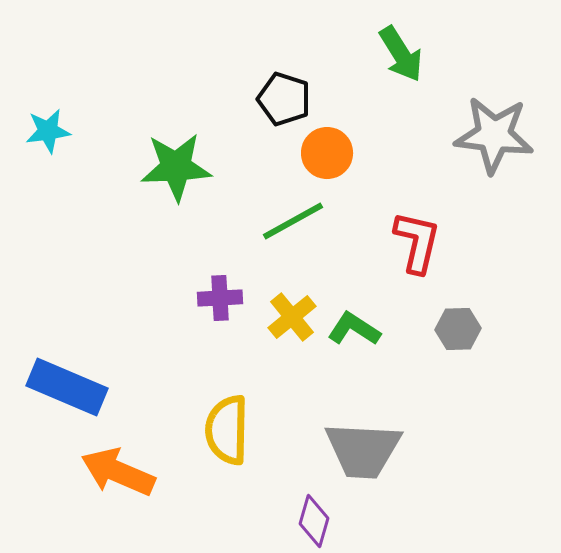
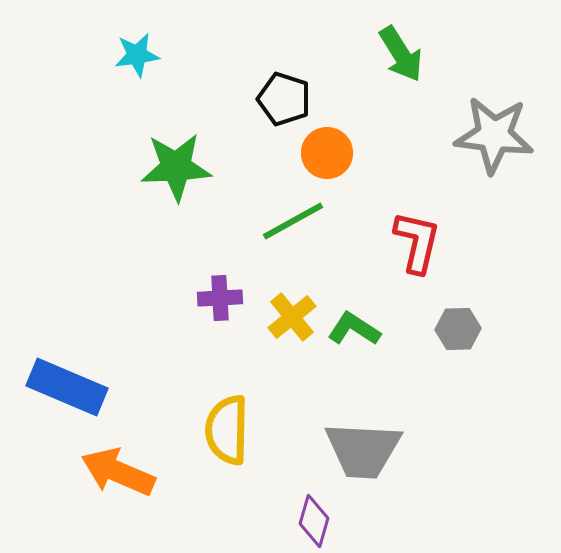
cyan star: moved 89 px right, 76 px up
